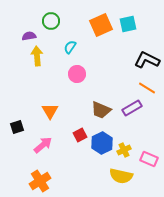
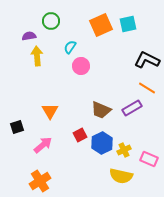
pink circle: moved 4 px right, 8 px up
